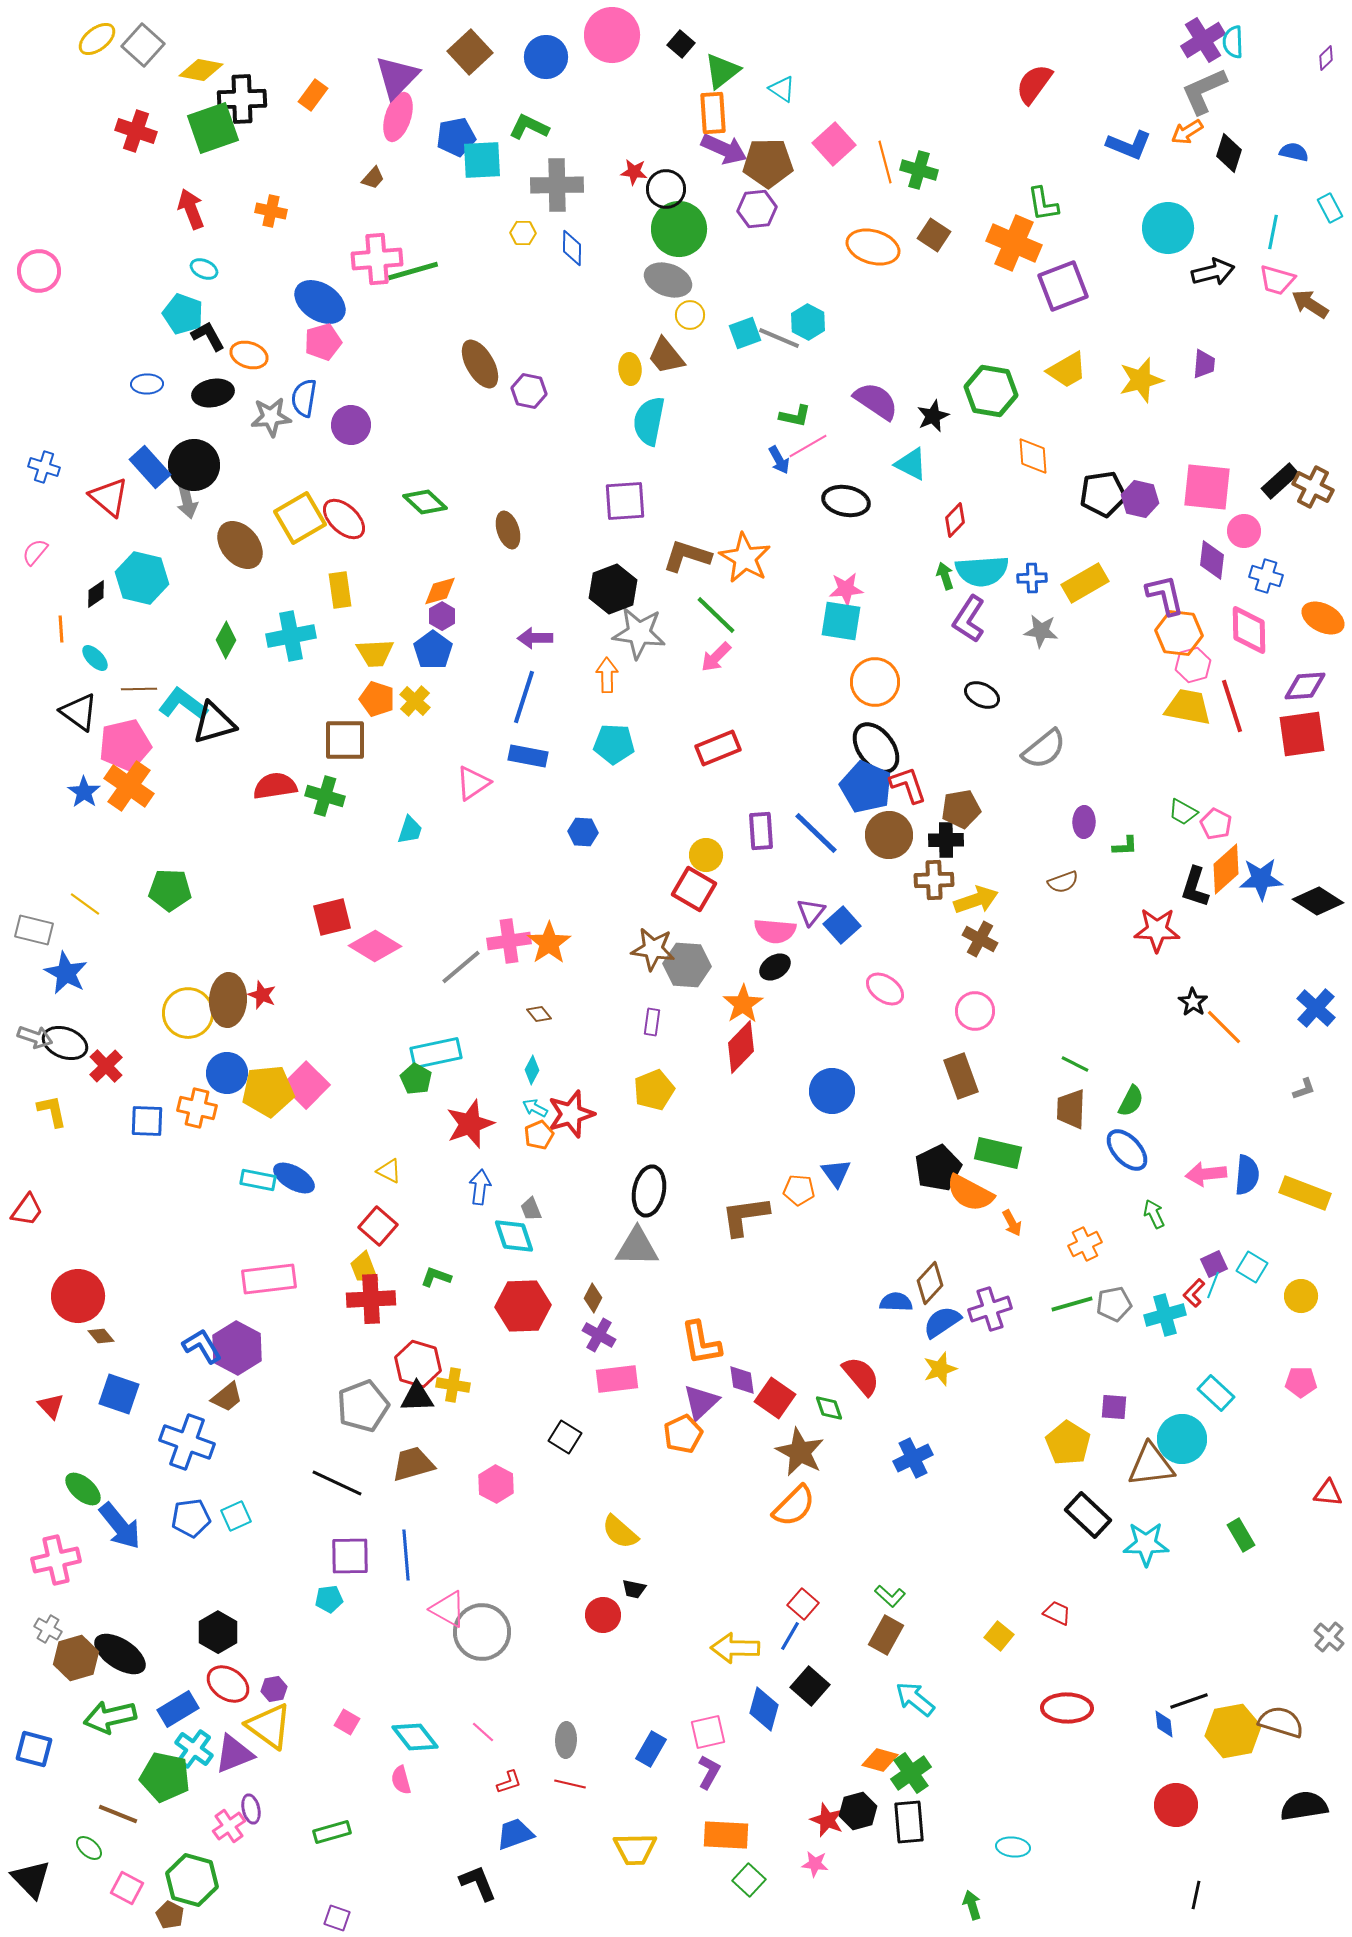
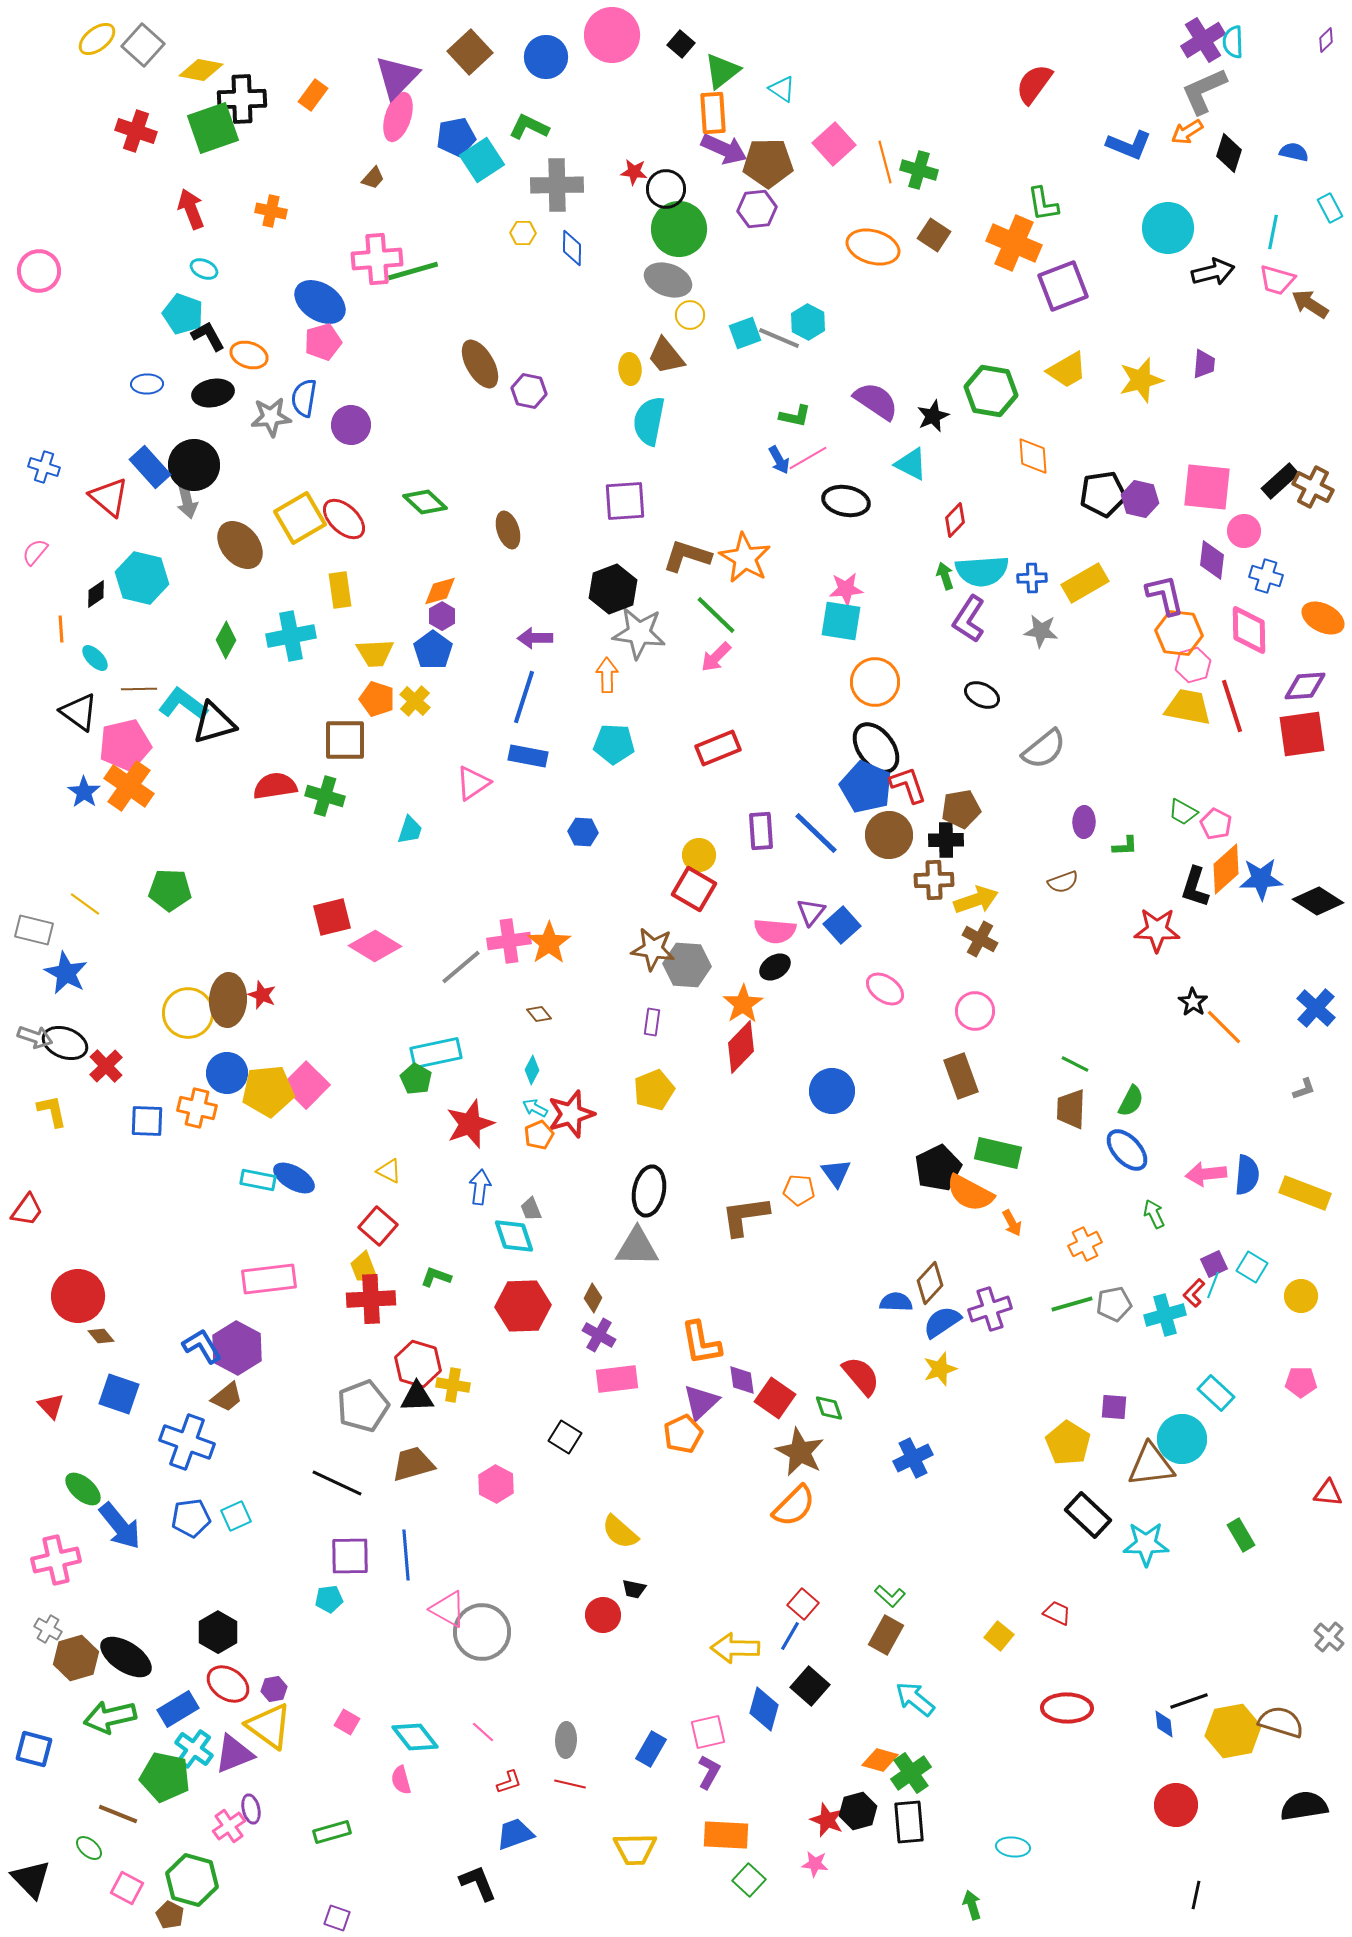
purple diamond at (1326, 58): moved 18 px up
cyan square at (482, 160): rotated 30 degrees counterclockwise
pink line at (808, 446): moved 12 px down
yellow circle at (706, 855): moved 7 px left
black ellipse at (120, 1654): moved 6 px right, 3 px down
